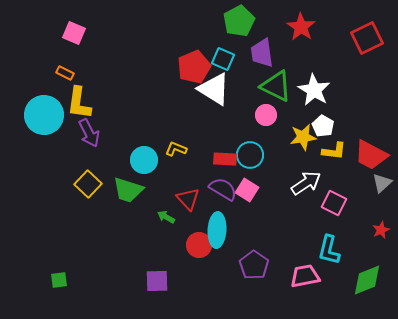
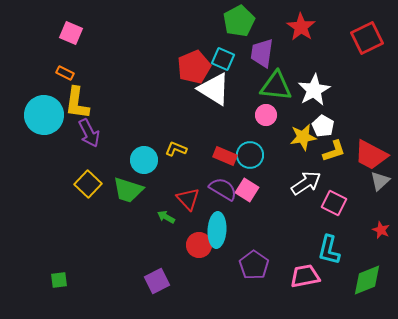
pink square at (74, 33): moved 3 px left
purple trapezoid at (262, 53): rotated 16 degrees clockwise
green triangle at (276, 86): rotated 20 degrees counterclockwise
white star at (314, 90): rotated 12 degrees clockwise
yellow L-shape at (79, 103): moved 2 px left
yellow L-shape at (334, 151): rotated 25 degrees counterclockwise
red rectangle at (225, 159): moved 3 px up; rotated 20 degrees clockwise
gray triangle at (382, 183): moved 2 px left, 2 px up
red star at (381, 230): rotated 24 degrees counterclockwise
purple square at (157, 281): rotated 25 degrees counterclockwise
